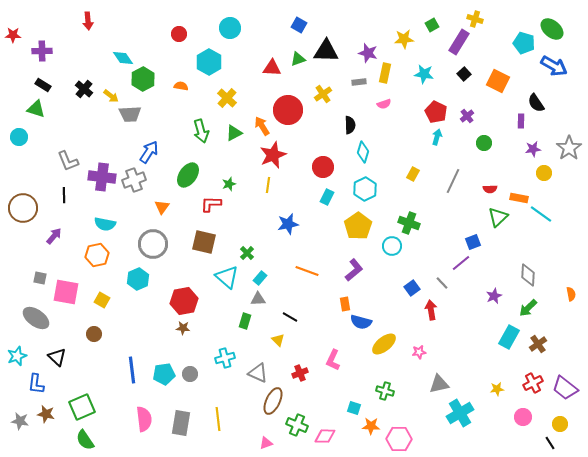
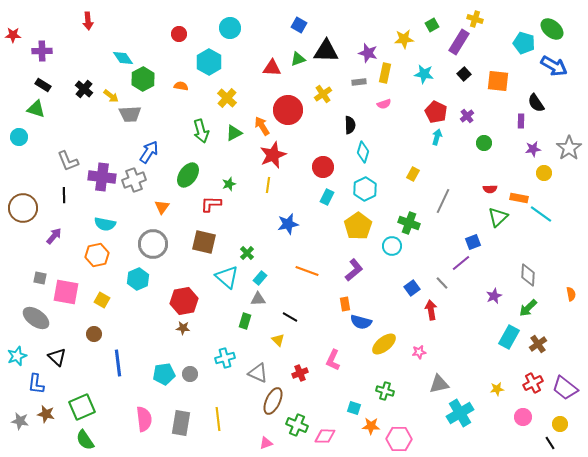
orange square at (498, 81): rotated 20 degrees counterclockwise
gray line at (453, 181): moved 10 px left, 20 px down
blue line at (132, 370): moved 14 px left, 7 px up
